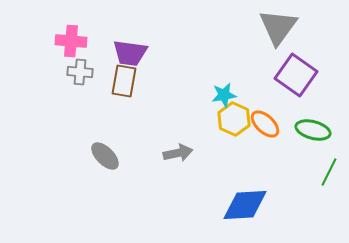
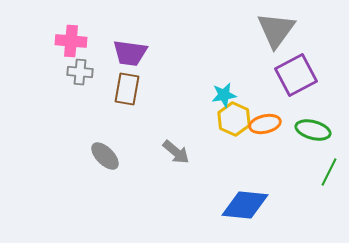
gray triangle: moved 2 px left, 3 px down
purple square: rotated 27 degrees clockwise
brown rectangle: moved 3 px right, 8 px down
orange ellipse: rotated 56 degrees counterclockwise
gray arrow: moved 2 px left, 1 px up; rotated 52 degrees clockwise
blue diamond: rotated 9 degrees clockwise
